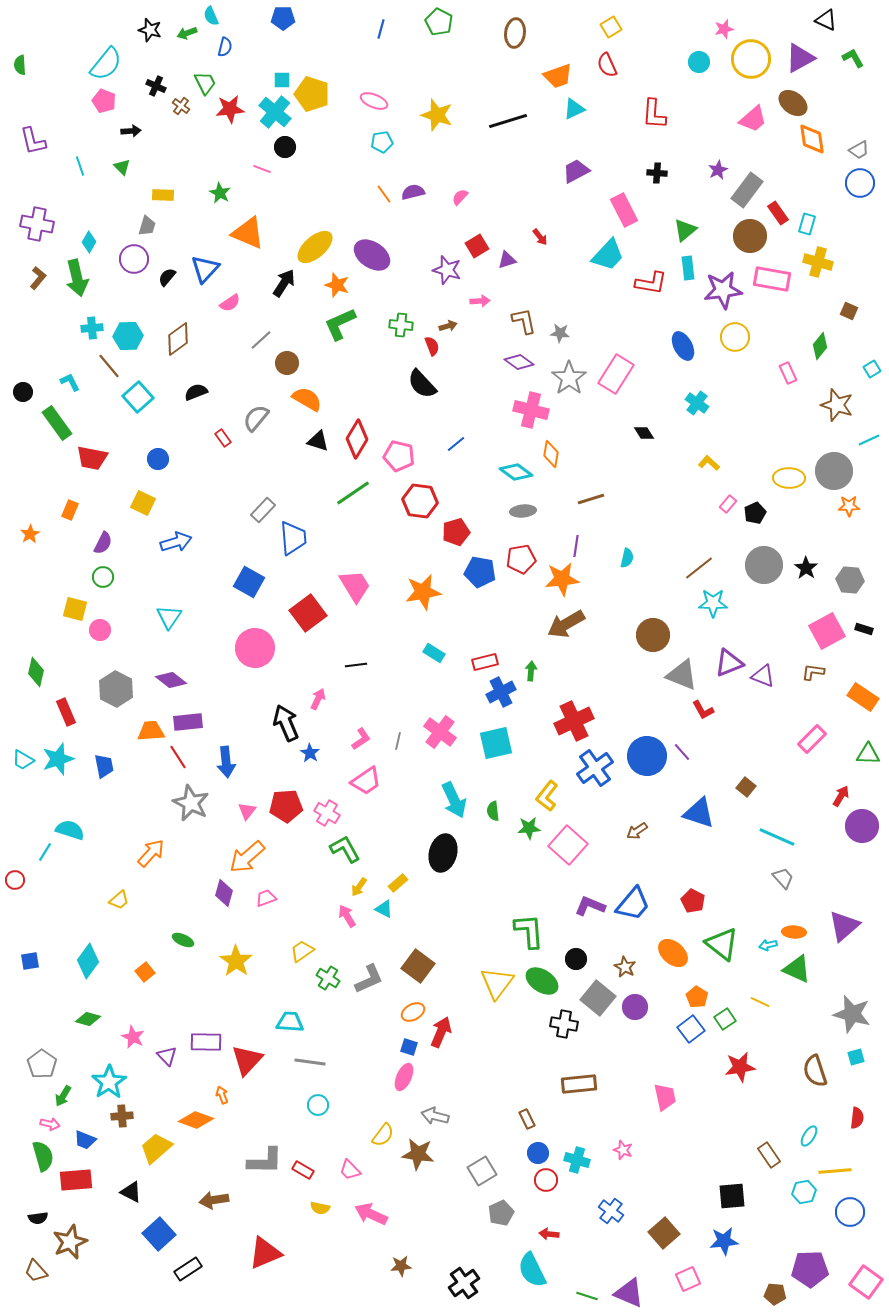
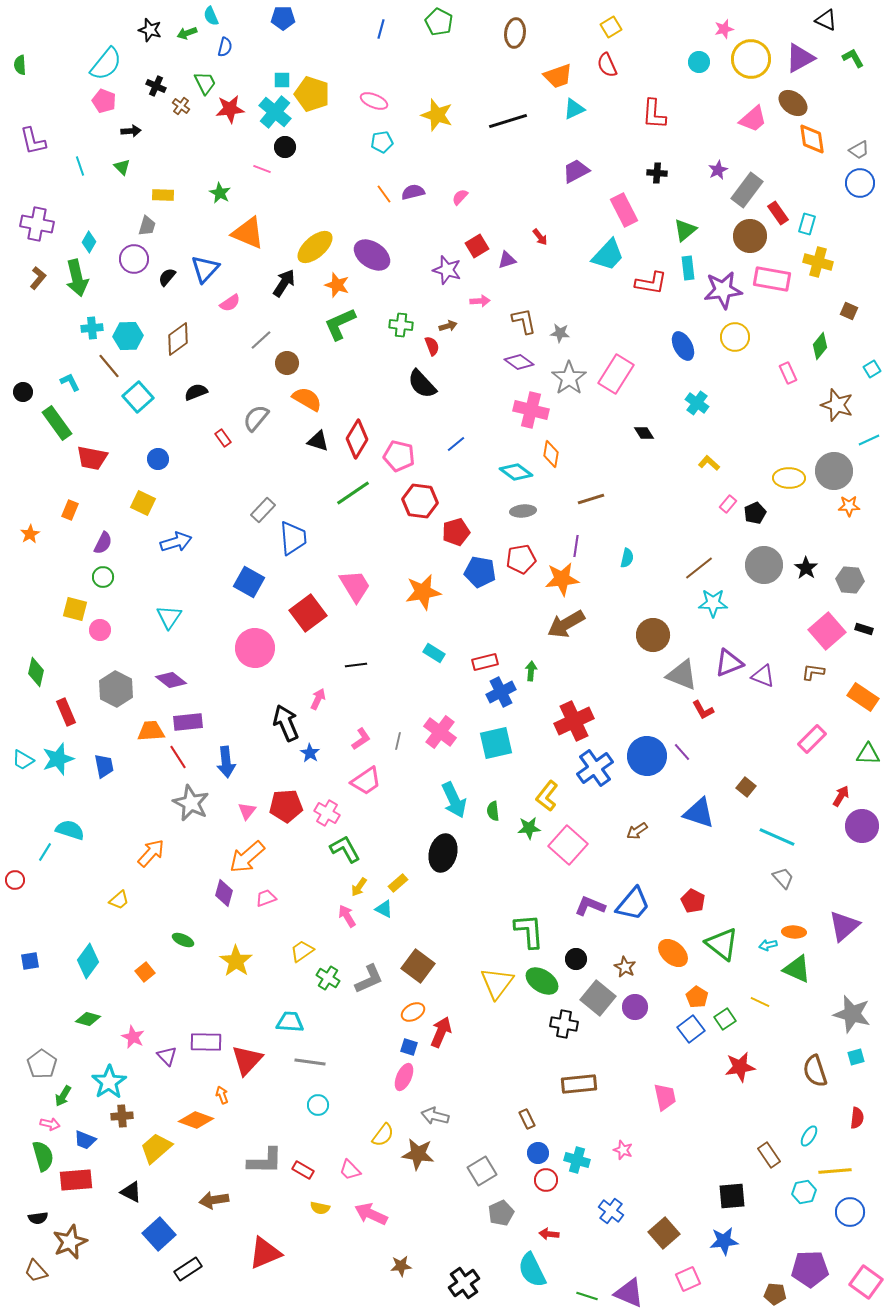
pink square at (827, 631): rotated 12 degrees counterclockwise
